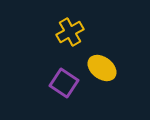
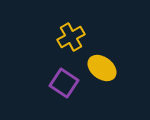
yellow cross: moved 1 px right, 5 px down
